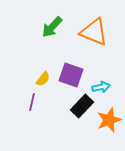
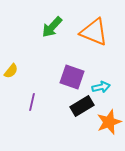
purple square: moved 1 px right, 2 px down
yellow semicircle: moved 32 px left, 8 px up
black rectangle: rotated 15 degrees clockwise
orange star: moved 2 px down
